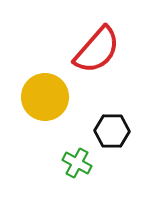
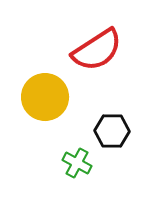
red semicircle: rotated 16 degrees clockwise
